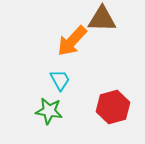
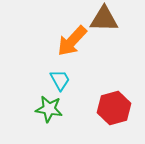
brown triangle: moved 2 px right
red hexagon: moved 1 px right, 1 px down
green star: moved 2 px up
